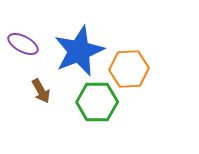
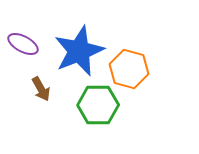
orange hexagon: rotated 18 degrees clockwise
brown arrow: moved 2 px up
green hexagon: moved 1 px right, 3 px down
